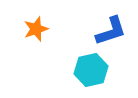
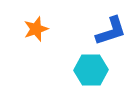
cyan hexagon: rotated 12 degrees clockwise
